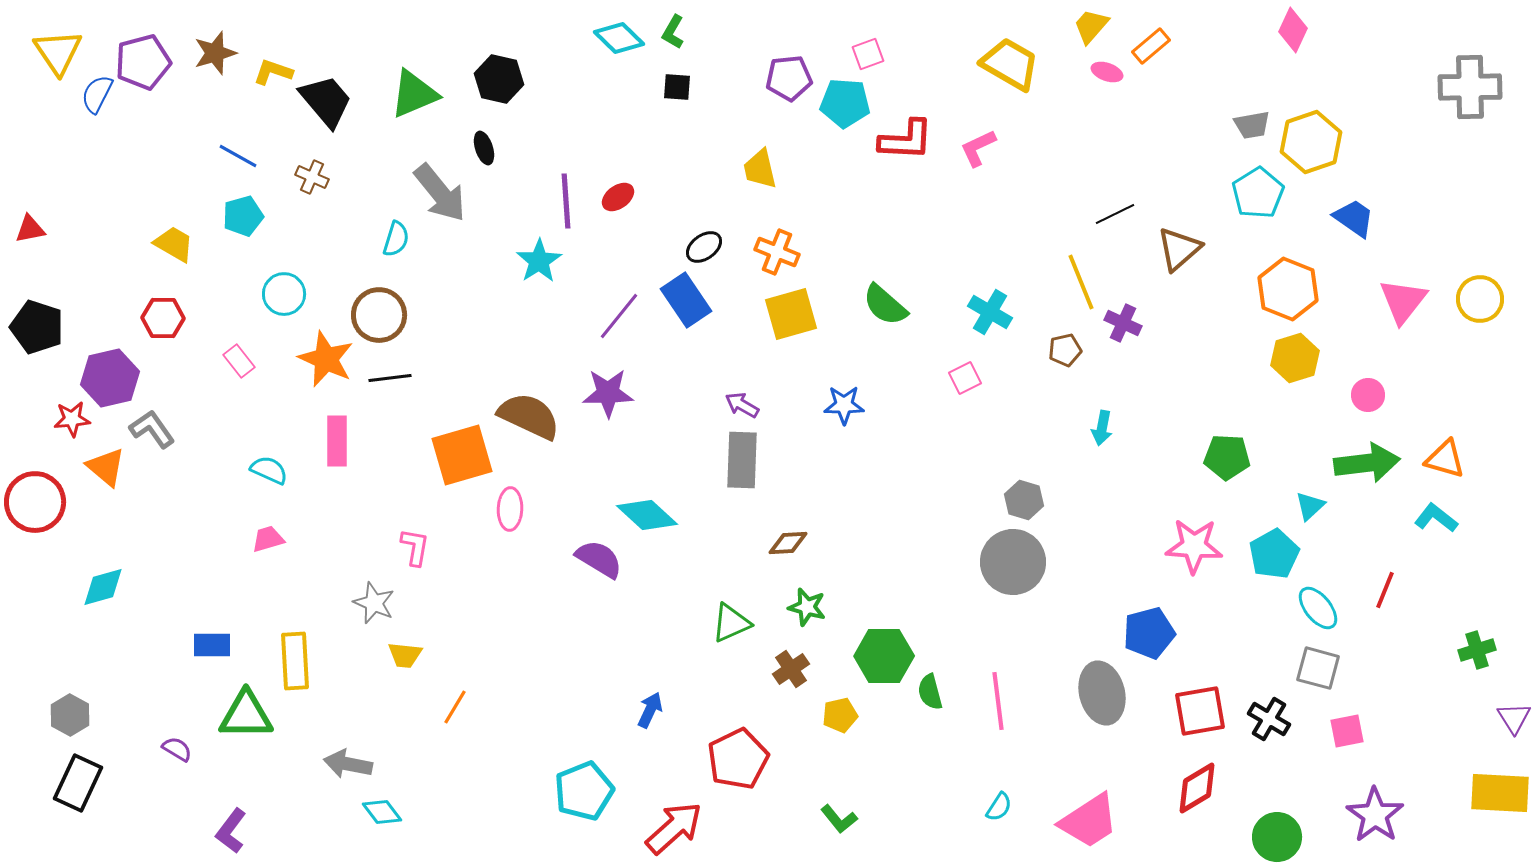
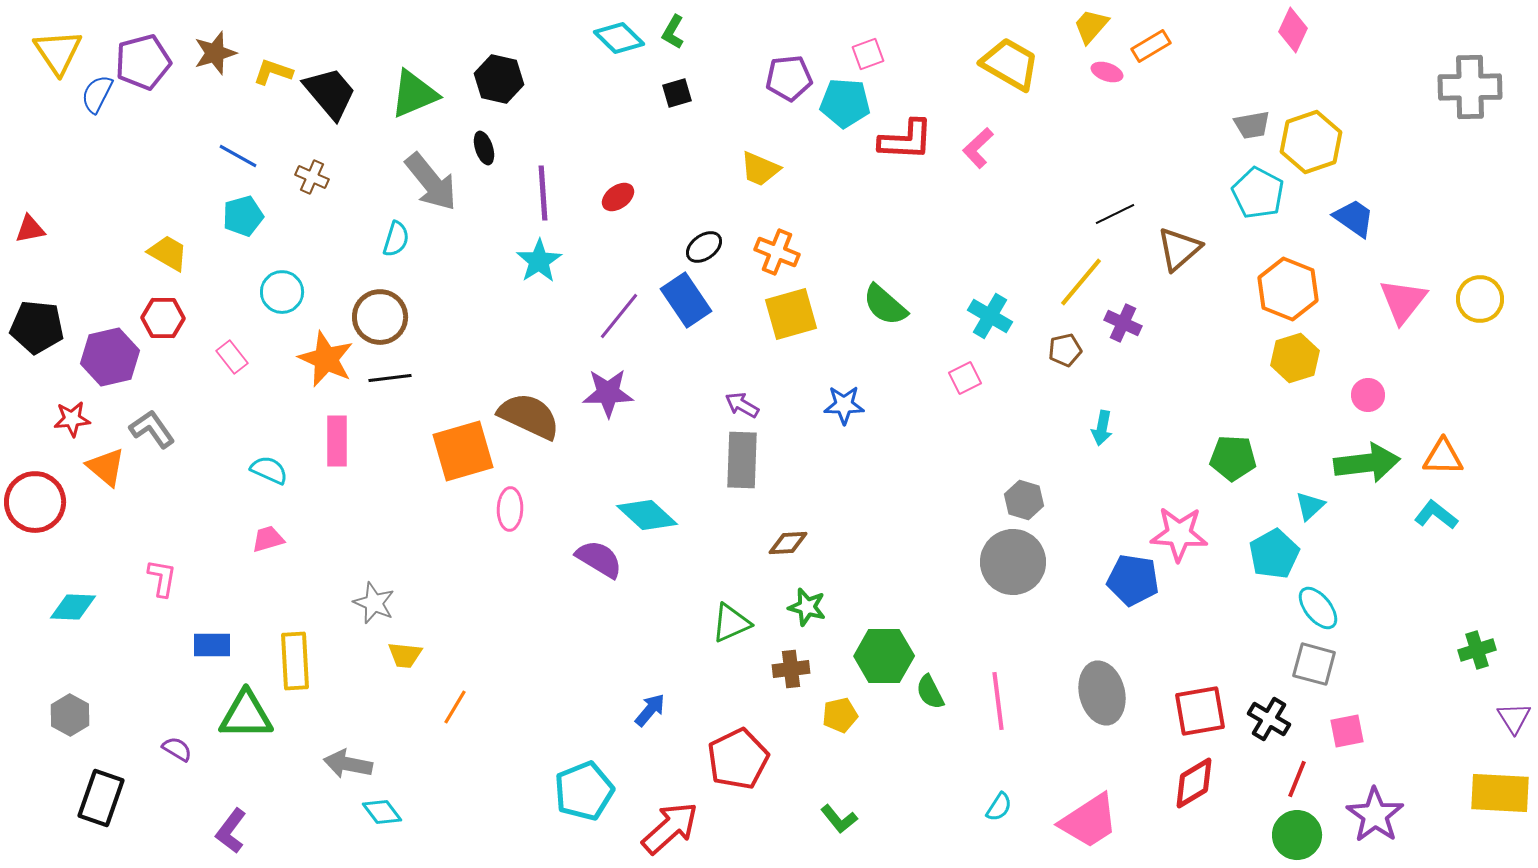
orange rectangle at (1151, 46): rotated 9 degrees clockwise
black square at (677, 87): moved 6 px down; rotated 20 degrees counterclockwise
black trapezoid at (326, 101): moved 4 px right, 8 px up
pink L-shape at (978, 148): rotated 18 degrees counterclockwise
yellow trapezoid at (760, 169): rotated 54 degrees counterclockwise
gray arrow at (440, 193): moved 9 px left, 11 px up
cyan pentagon at (1258, 193): rotated 12 degrees counterclockwise
purple line at (566, 201): moved 23 px left, 8 px up
yellow trapezoid at (174, 244): moved 6 px left, 9 px down
yellow line at (1081, 282): rotated 62 degrees clockwise
cyan circle at (284, 294): moved 2 px left, 2 px up
cyan cross at (990, 312): moved 4 px down
brown circle at (379, 315): moved 1 px right, 2 px down
black pentagon at (37, 327): rotated 12 degrees counterclockwise
pink rectangle at (239, 361): moved 7 px left, 4 px up
purple hexagon at (110, 378): moved 21 px up
orange square at (462, 455): moved 1 px right, 4 px up
green pentagon at (1227, 457): moved 6 px right, 1 px down
orange triangle at (1445, 459): moved 2 px left, 2 px up; rotated 15 degrees counterclockwise
cyan L-shape at (1436, 518): moved 3 px up
pink star at (1194, 546): moved 15 px left, 12 px up
pink L-shape at (415, 547): moved 253 px left, 31 px down
cyan diamond at (103, 587): moved 30 px left, 20 px down; rotated 18 degrees clockwise
red line at (1385, 590): moved 88 px left, 189 px down
blue pentagon at (1149, 633): moved 16 px left, 53 px up; rotated 24 degrees clockwise
gray square at (1318, 668): moved 4 px left, 4 px up
brown cross at (791, 669): rotated 27 degrees clockwise
green semicircle at (930, 692): rotated 12 degrees counterclockwise
blue arrow at (650, 710): rotated 15 degrees clockwise
black rectangle at (78, 783): moved 23 px right, 15 px down; rotated 6 degrees counterclockwise
red diamond at (1197, 788): moved 3 px left, 5 px up
red arrow at (674, 828): moved 4 px left
green circle at (1277, 837): moved 20 px right, 2 px up
